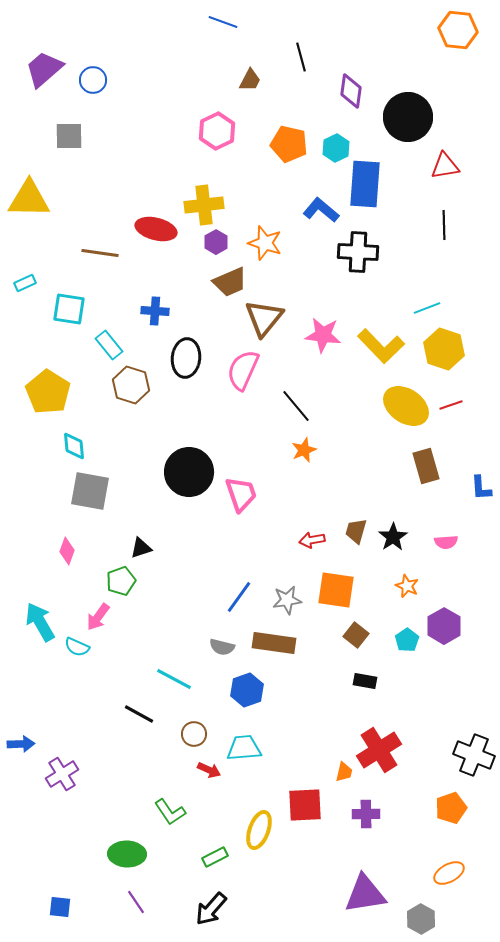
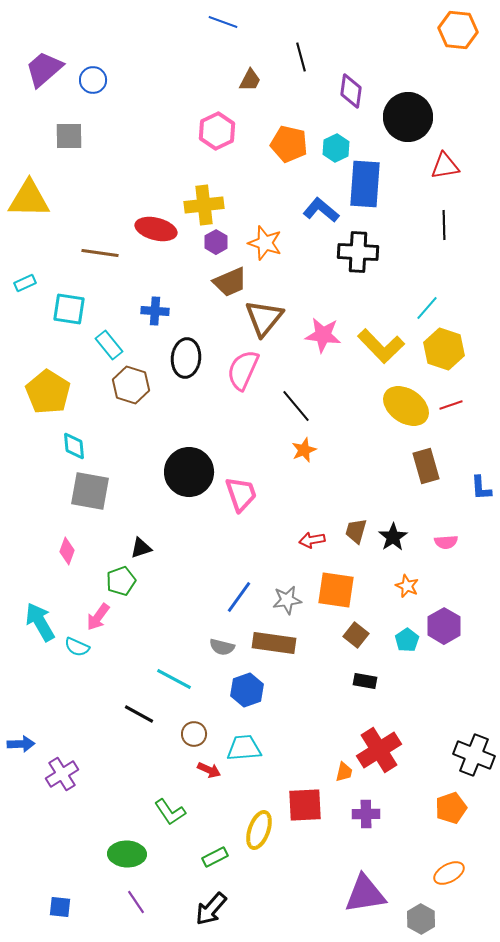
cyan line at (427, 308): rotated 28 degrees counterclockwise
